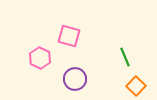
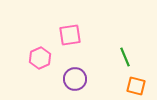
pink square: moved 1 px right, 1 px up; rotated 25 degrees counterclockwise
pink hexagon: rotated 10 degrees clockwise
orange square: rotated 30 degrees counterclockwise
